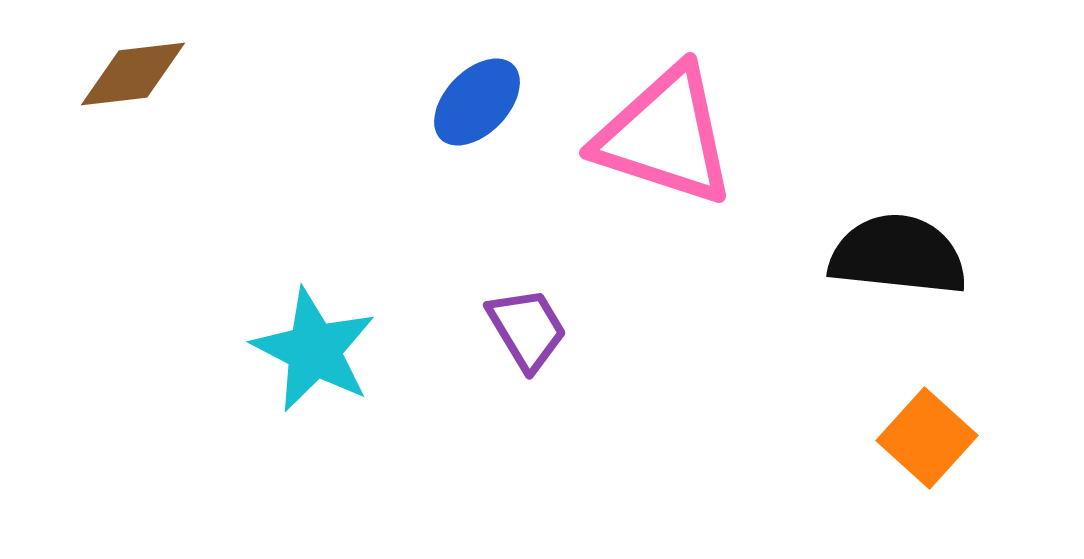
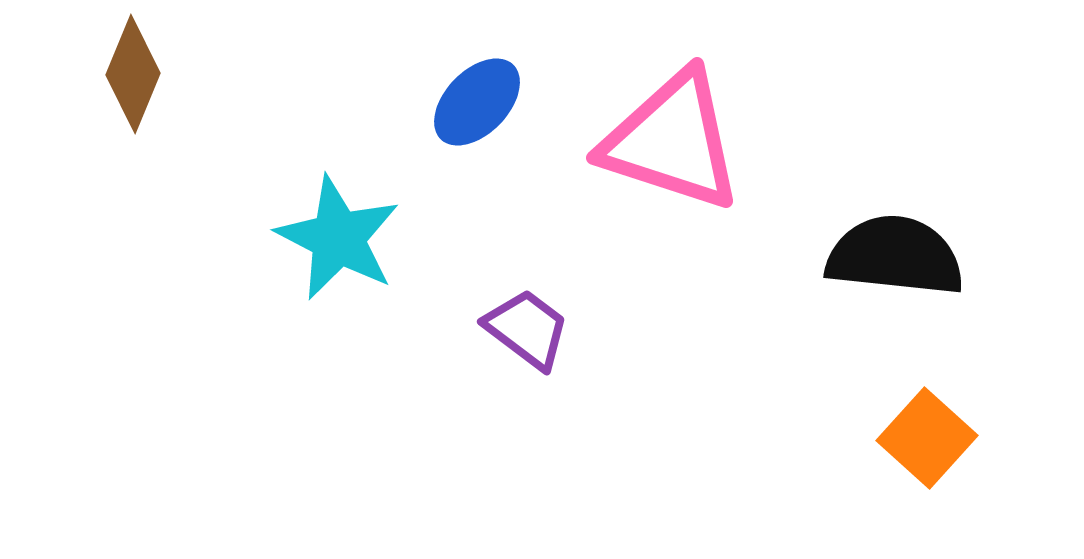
brown diamond: rotated 61 degrees counterclockwise
pink triangle: moved 7 px right, 5 px down
black semicircle: moved 3 px left, 1 px down
purple trapezoid: rotated 22 degrees counterclockwise
cyan star: moved 24 px right, 112 px up
